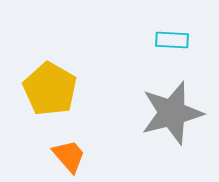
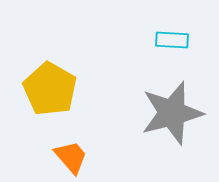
orange trapezoid: moved 2 px right, 1 px down
